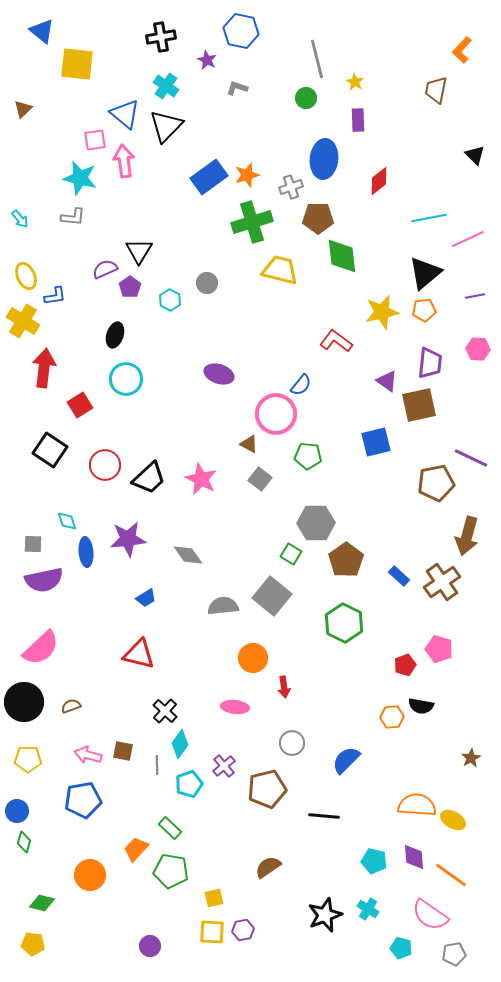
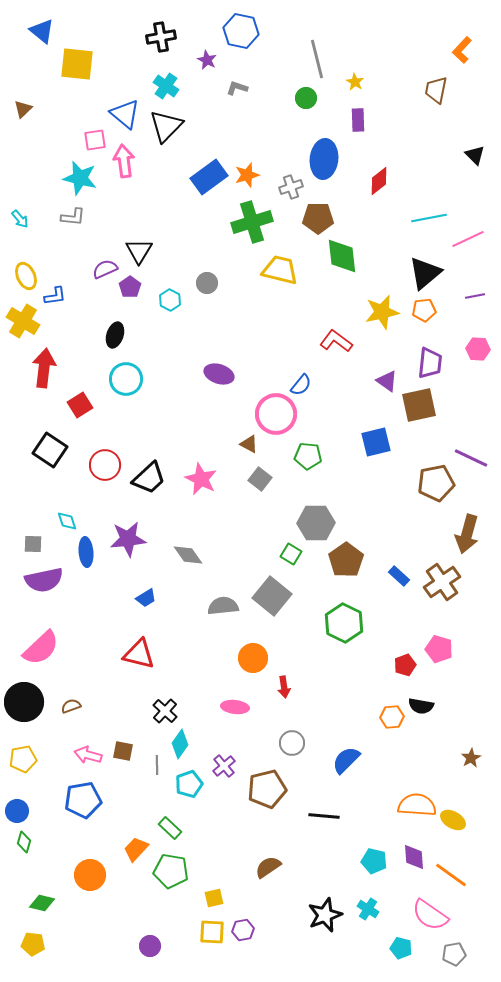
brown arrow at (467, 536): moved 2 px up
yellow pentagon at (28, 759): moved 5 px left; rotated 12 degrees counterclockwise
